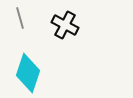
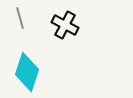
cyan diamond: moved 1 px left, 1 px up
